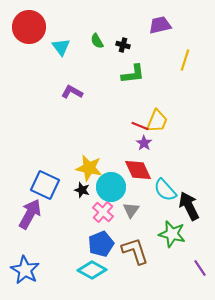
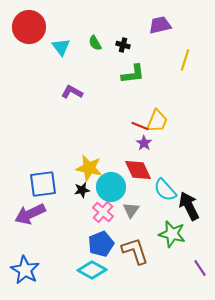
green semicircle: moved 2 px left, 2 px down
blue square: moved 2 px left, 1 px up; rotated 32 degrees counterclockwise
black star: rotated 28 degrees counterclockwise
purple arrow: rotated 144 degrees counterclockwise
